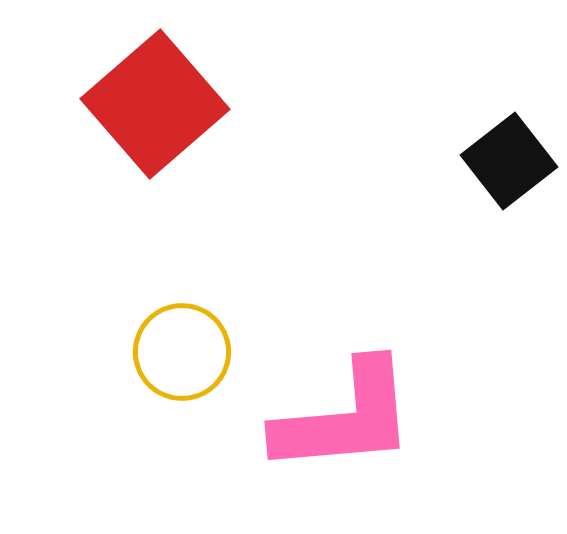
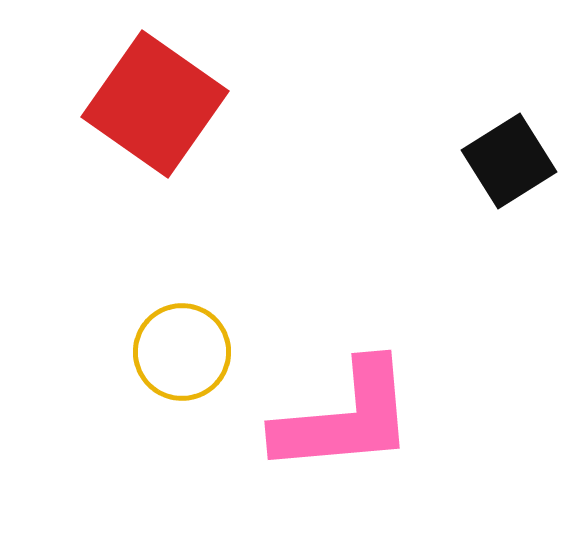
red square: rotated 14 degrees counterclockwise
black square: rotated 6 degrees clockwise
